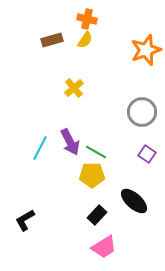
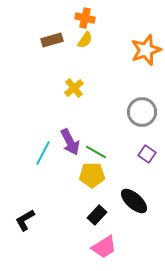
orange cross: moved 2 px left, 1 px up
cyan line: moved 3 px right, 5 px down
